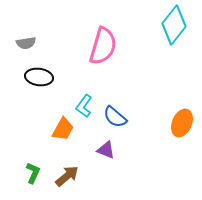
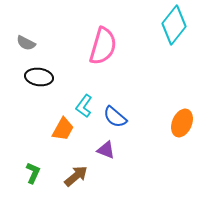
gray semicircle: rotated 36 degrees clockwise
brown arrow: moved 9 px right
